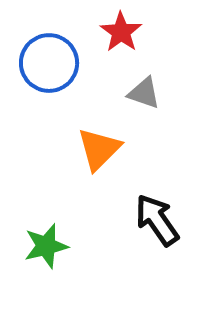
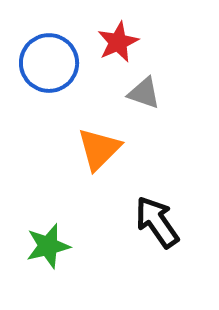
red star: moved 3 px left, 10 px down; rotated 12 degrees clockwise
black arrow: moved 2 px down
green star: moved 2 px right
